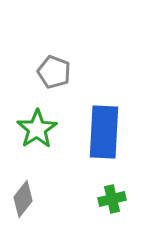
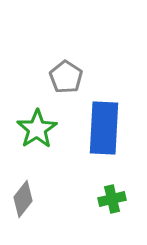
gray pentagon: moved 12 px right, 5 px down; rotated 12 degrees clockwise
blue rectangle: moved 4 px up
